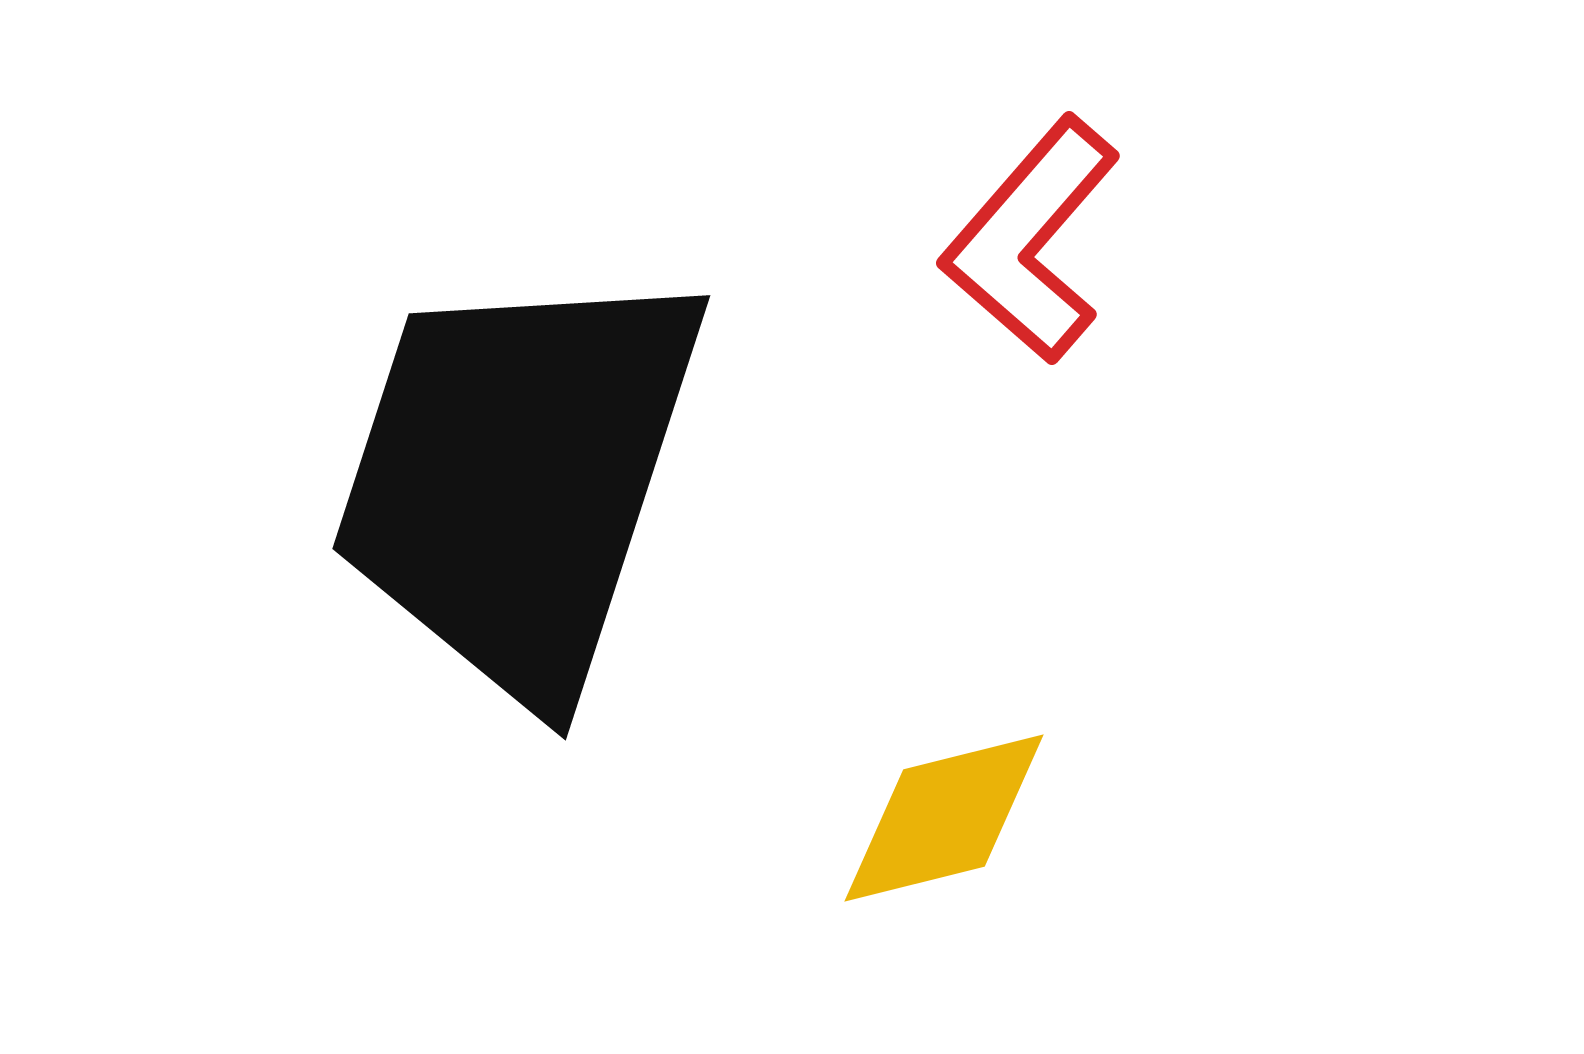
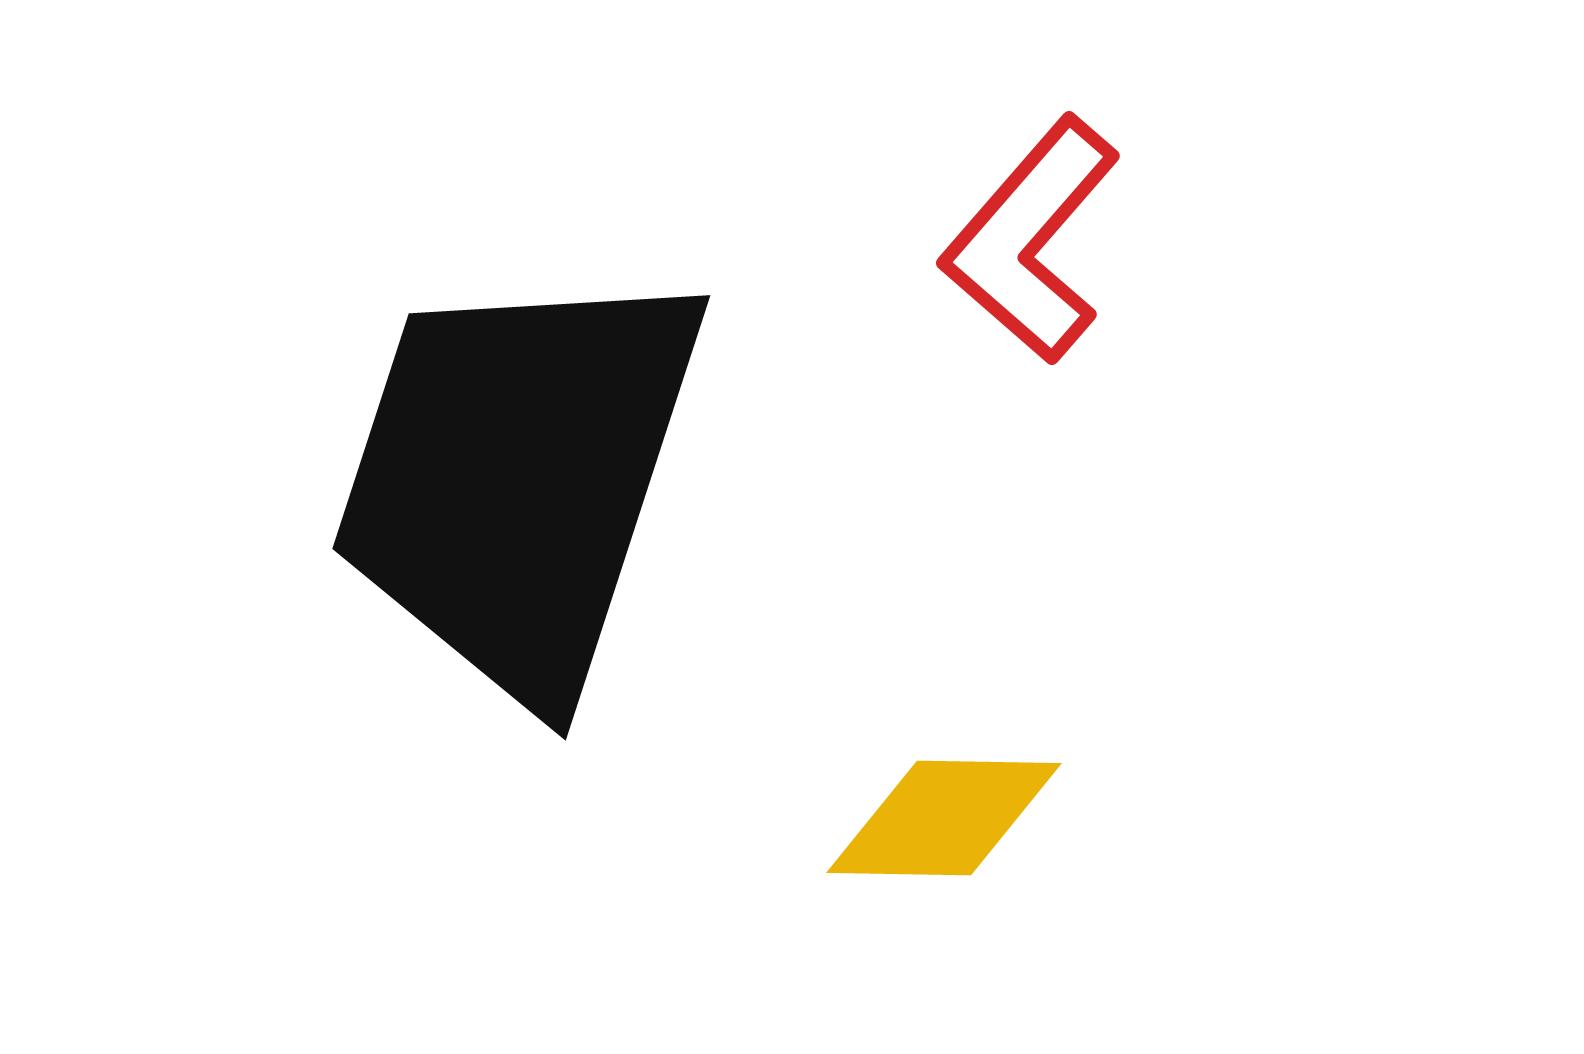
yellow diamond: rotated 15 degrees clockwise
